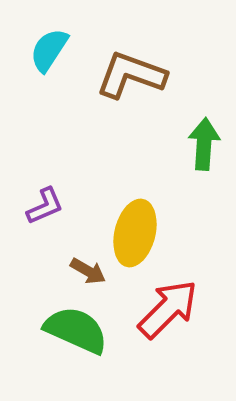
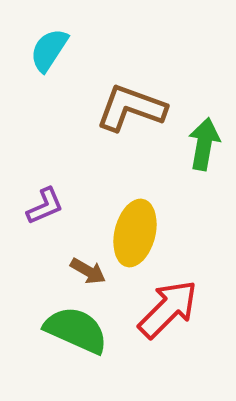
brown L-shape: moved 33 px down
green arrow: rotated 6 degrees clockwise
